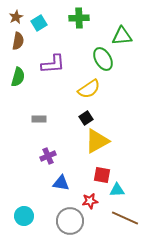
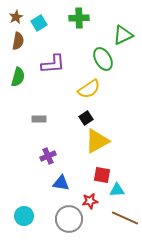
green triangle: moved 1 px right, 1 px up; rotated 20 degrees counterclockwise
gray circle: moved 1 px left, 2 px up
